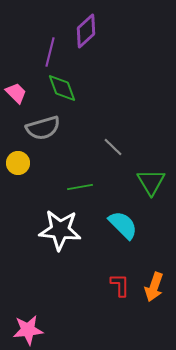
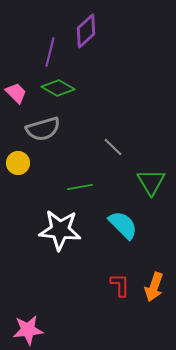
green diamond: moved 4 px left; rotated 40 degrees counterclockwise
gray semicircle: moved 1 px down
